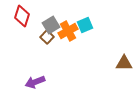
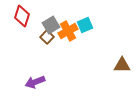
brown triangle: moved 2 px left, 2 px down
